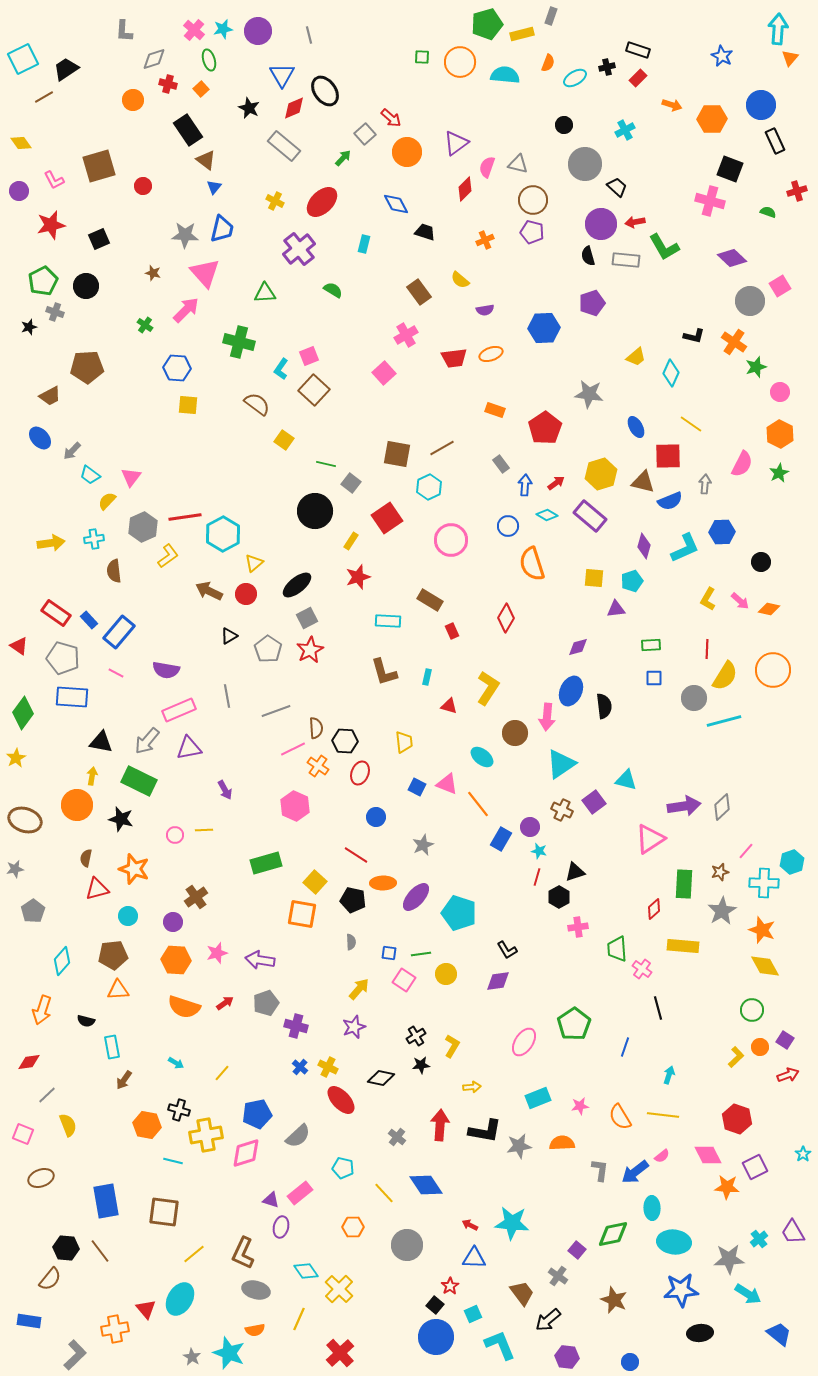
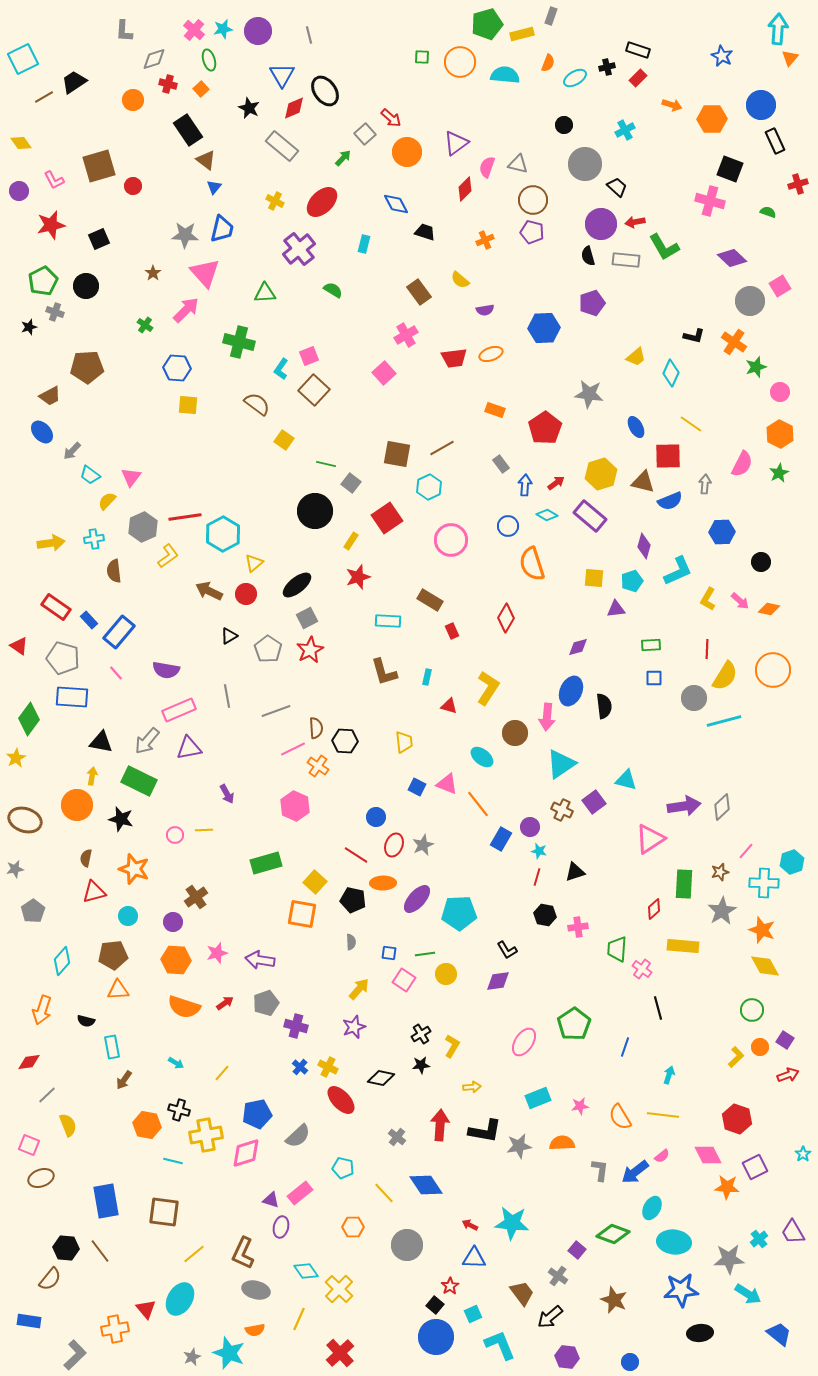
black trapezoid at (66, 69): moved 8 px right, 13 px down
gray rectangle at (284, 146): moved 2 px left
red circle at (143, 186): moved 10 px left
red cross at (797, 191): moved 1 px right, 7 px up
brown star at (153, 273): rotated 21 degrees clockwise
blue ellipse at (40, 438): moved 2 px right, 6 px up
cyan L-shape at (685, 548): moved 7 px left, 23 px down
red rectangle at (56, 613): moved 6 px up
pink line at (116, 673): rotated 21 degrees clockwise
green diamond at (23, 713): moved 6 px right, 6 px down
red ellipse at (360, 773): moved 34 px right, 72 px down
purple arrow at (225, 790): moved 2 px right, 4 px down
red triangle at (97, 889): moved 3 px left, 3 px down
purple ellipse at (416, 897): moved 1 px right, 2 px down
black hexagon at (559, 897): moved 14 px left, 18 px down; rotated 20 degrees counterclockwise
cyan pentagon at (459, 913): rotated 20 degrees counterclockwise
green trapezoid at (617, 949): rotated 8 degrees clockwise
green line at (421, 954): moved 4 px right
black cross at (416, 1036): moved 5 px right, 2 px up
pink square at (23, 1134): moved 6 px right, 11 px down
cyan ellipse at (652, 1208): rotated 30 degrees clockwise
green diamond at (613, 1234): rotated 32 degrees clockwise
black arrow at (548, 1320): moved 2 px right, 3 px up
gray star at (192, 1357): rotated 18 degrees clockwise
